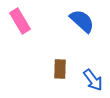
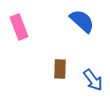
pink rectangle: moved 1 px left, 6 px down; rotated 10 degrees clockwise
